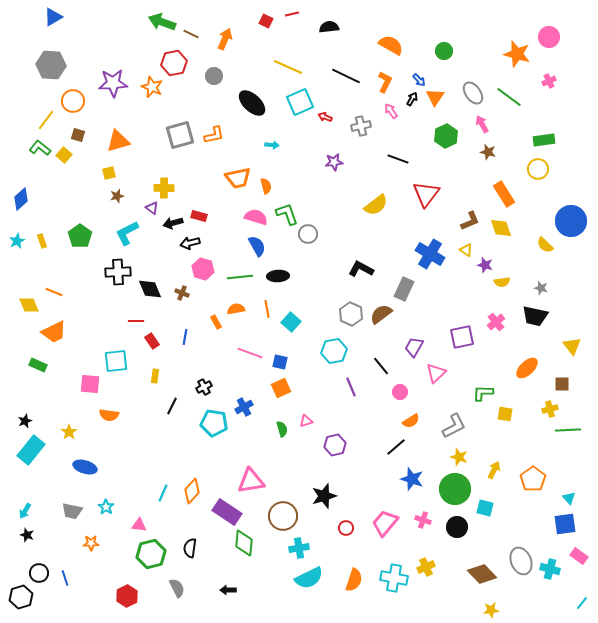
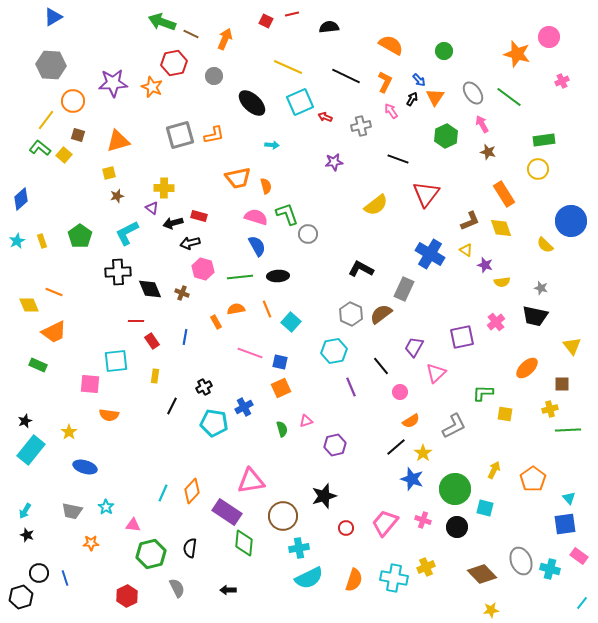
pink cross at (549, 81): moved 13 px right
orange line at (267, 309): rotated 12 degrees counterclockwise
yellow star at (459, 457): moved 36 px left, 4 px up; rotated 18 degrees clockwise
pink triangle at (139, 525): moved 6 px left
